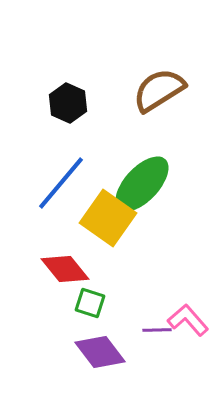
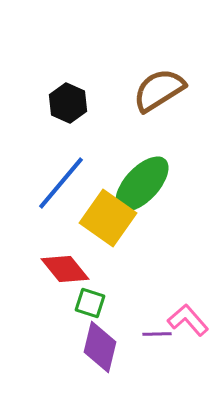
purple line: moved 4 px down
purple diamond: moved 5 px up; rotated 51 degrees clockwise
